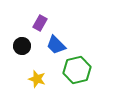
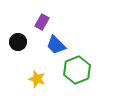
purple rectangle: moved 2 px right, 1 px up
black circle: moved 4 px left, 4 px up
green hexagon: rotated 8 degrees counterclockwise
